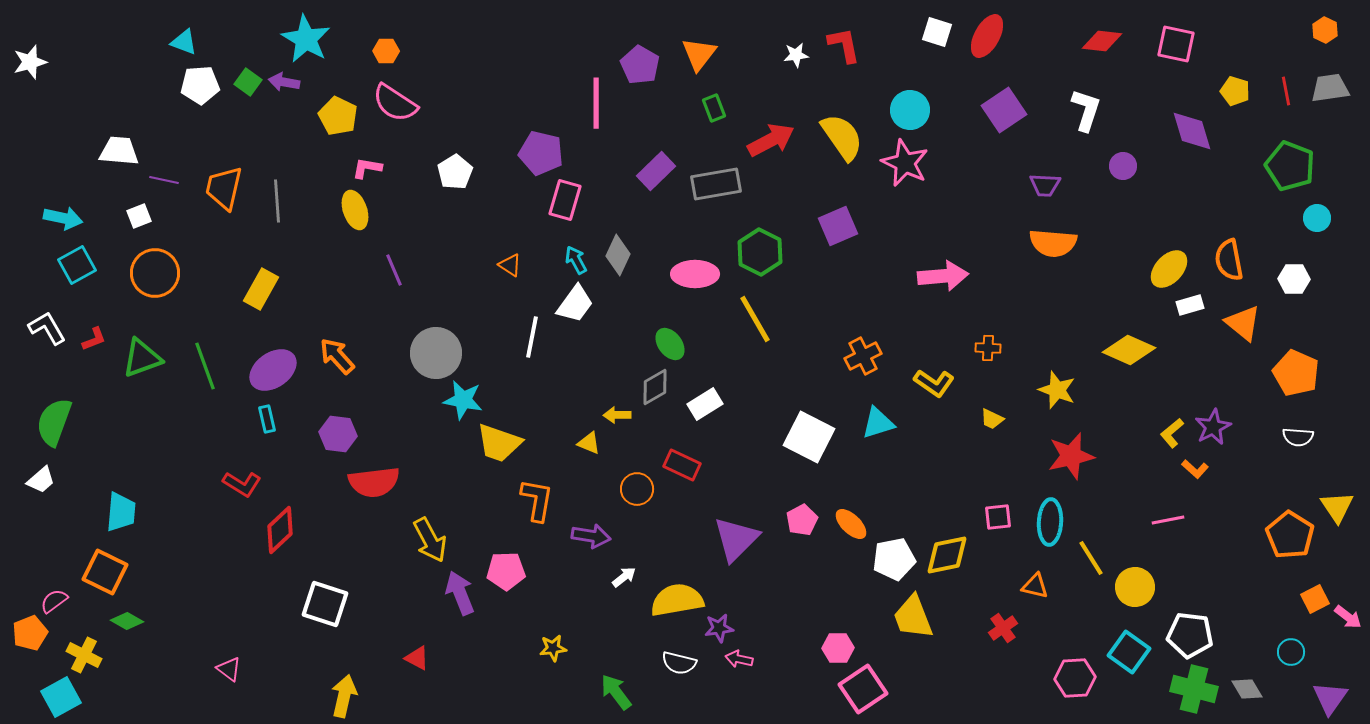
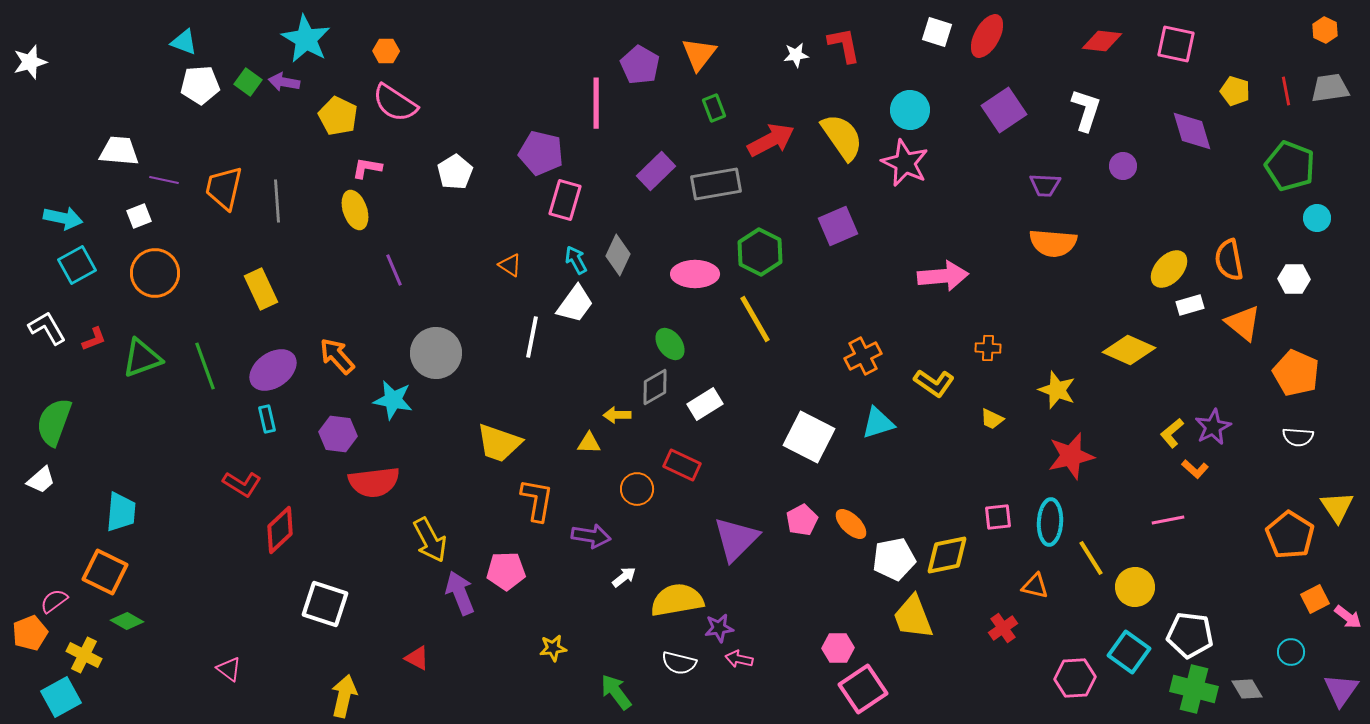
yellow rectangle at (261, 289): rotated 54 degrees counterclockwise
cyan star at (463, 400): moved 70 px left
yellow triangle at (589, 443): rotated 20 degrees counterclockwise
purple triangle at (1330, 698): moved 11 px right, 8 px up
